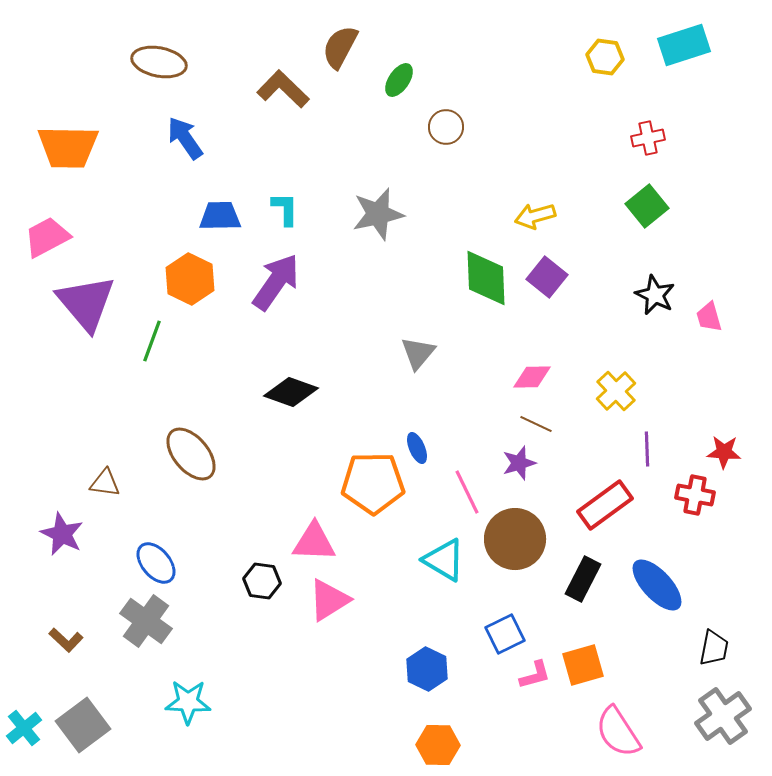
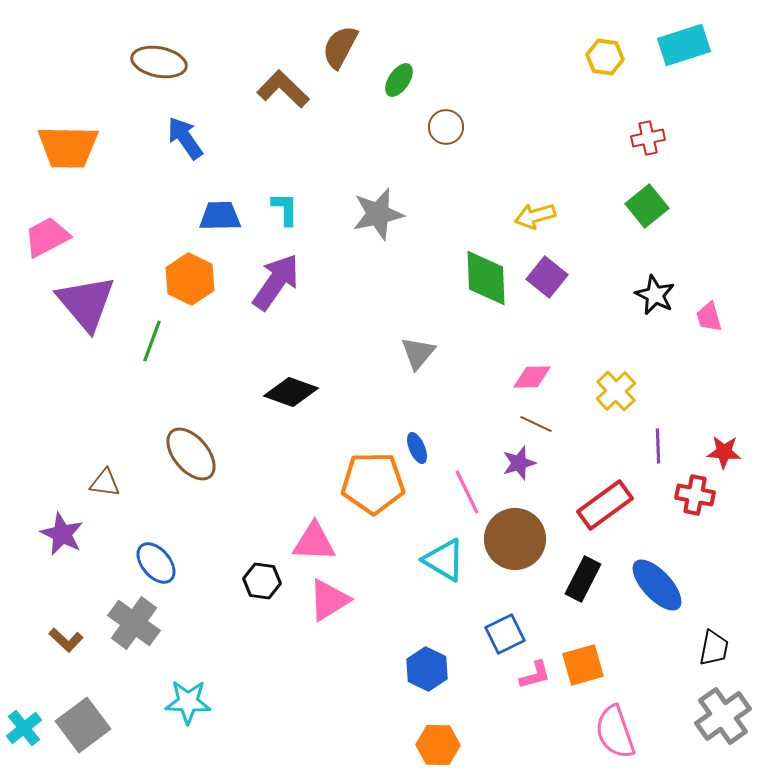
purple line at (647, 449): moved 11 px right, 3 px up
gray cross at (146, 621): moved 12 px left, 2 px down
pink semicircle at (618, 732): moved 3 px left; rotated 14 degrees clockwise
